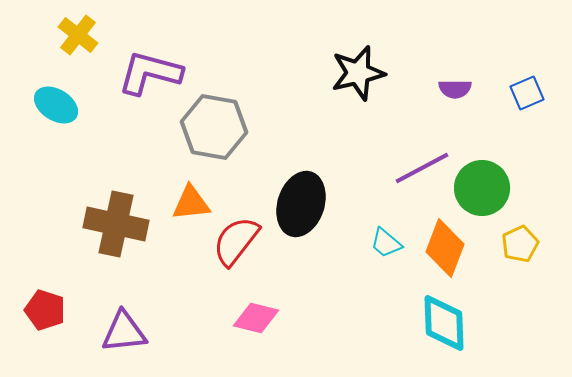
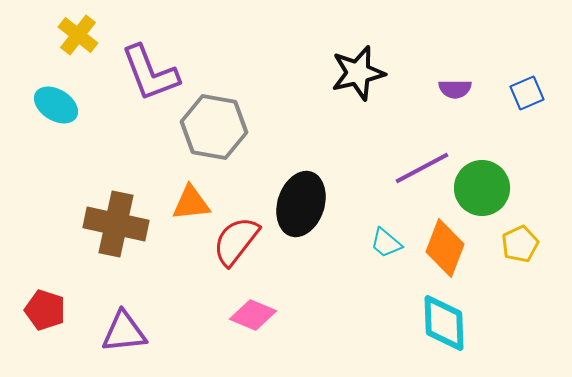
purple L-shape: rotated 126 degrees counterclockwise
pink diamond: moved 3 px left, 3 px up; rotated 9 degrees clockwise
